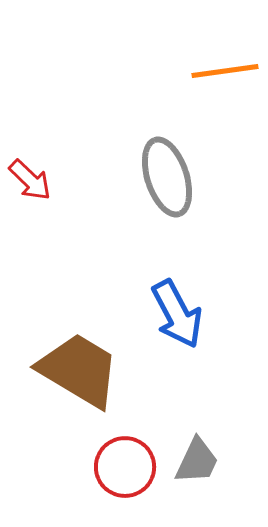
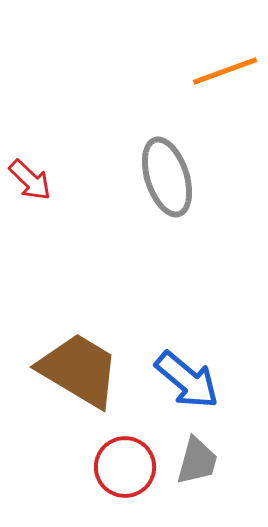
orange line: rotated 12 degrees counterclockwise
blue arrow: moved 10 px right, 66 px down; rotated 22 degrees counterclockwise
gray trapezoid: rotated 10 degrees counterclockwise
